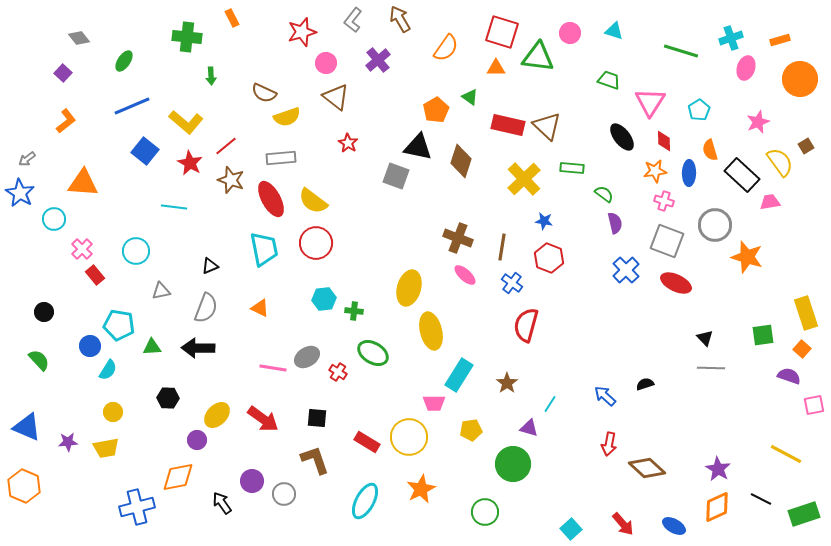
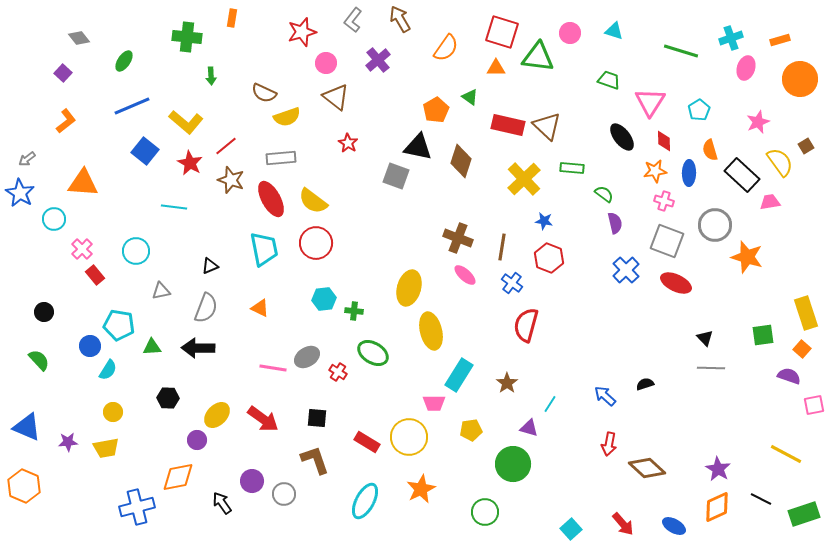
orange rectangle at (232, 18): rotated 36 degrees clockwise
